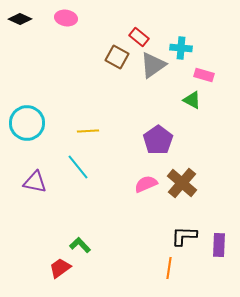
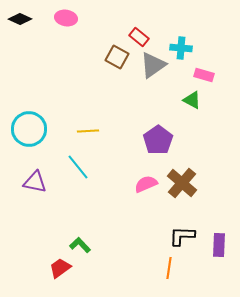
cyan circle: moved 2 px right, 6 px down
black L-shape: moved 2 px left
